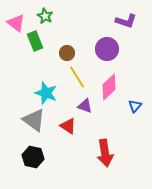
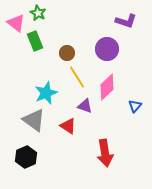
green star: moved 7 px left, 3 px up
pink diamond: moved 2 px left
cyan star: rotated 30 degrees clockwise
black hexagon: moved 7 px left; rotated 25 degrees clockwise
